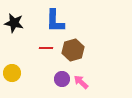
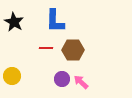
black star: moved 1 px up; rotated 18 degrees clockwise
brown hexagon: rotated 15 degrees clockwise
yellow circle: moved 3 px down
